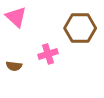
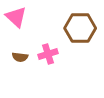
brown semicircle: moved 6 px right, 9 px up
